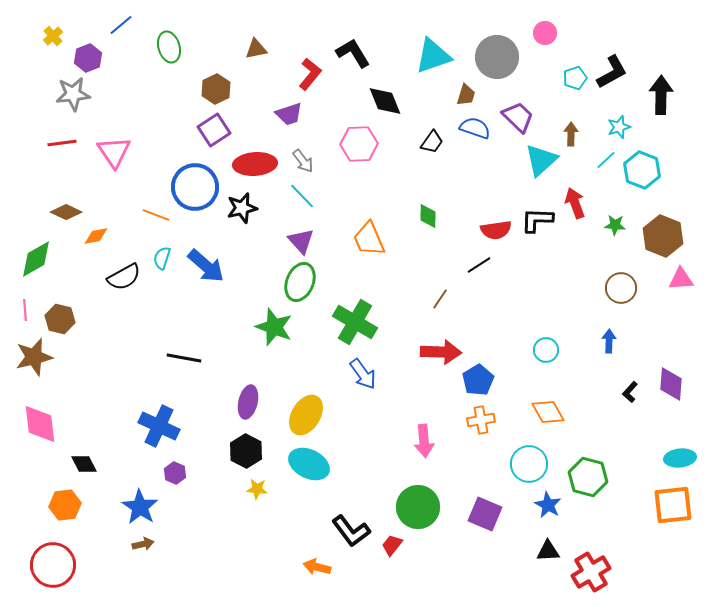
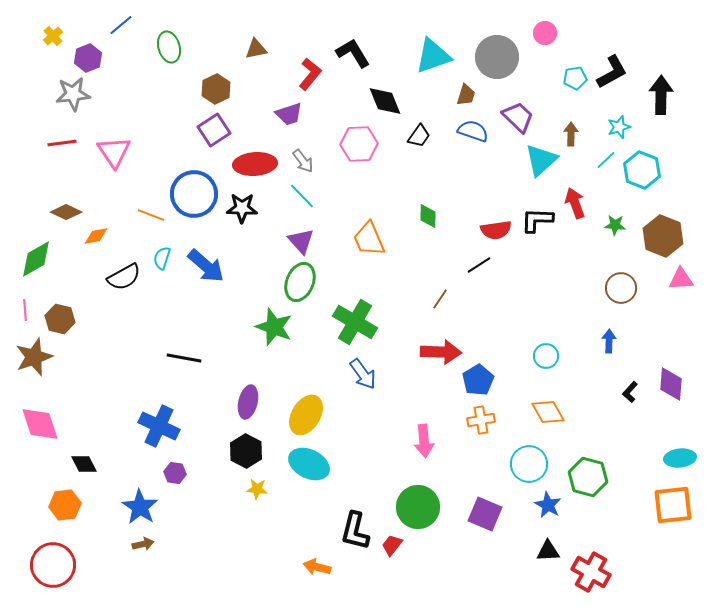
cyan pentagon at (575, 78): rotated 10 degrees clockwise
blue semicircle at (475, 128): moved 2 px left, 3 px down
black trapezoid at (432, 142): moved 13 px left, 6 px up
blue circle at (195, 187): moved 1 px left, 7 px down
black star at (242, 208): rotated 16 degrees clockwise
orange line at (156, 215): moved 5 px left
cyan circle at (546, 350): moved 6 px down
brown star at (34, 357): rotated 6 degrees counterclockwise
pink diamond at (40, 424): rotated 12 degrees counterclockwise
purple hexagon at (175, 473): rotated 15 degrees counterclockwise
black L-shape at (351, 531): moved 4 px right; rotated 51 degrees clockwise
red cross at (591, 572): rotated 30 degrees counterclockwise
